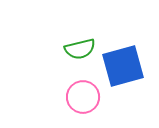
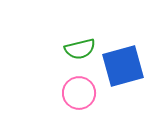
pink circle: moved 4 px left, 4 px up
